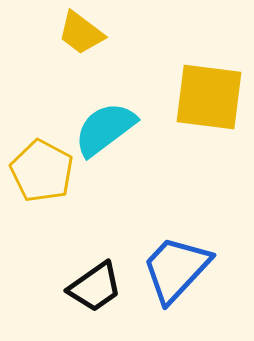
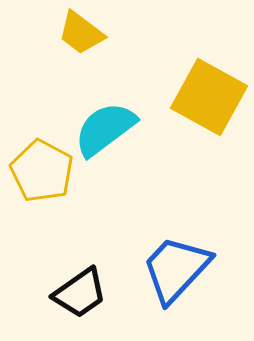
yellow square: rotated 22 degrees clockwise
black trapezoid: moved 15 px left, 6 px down
